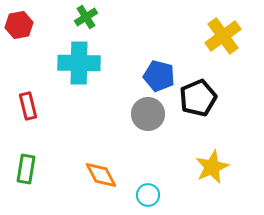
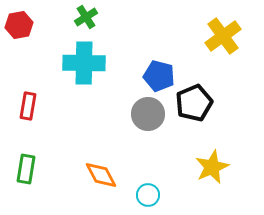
cyan cross: moved 5 px right
black pentagon: moved 4 px left, 5 px down
red rectangle: rotated 24 degrees clockwise
